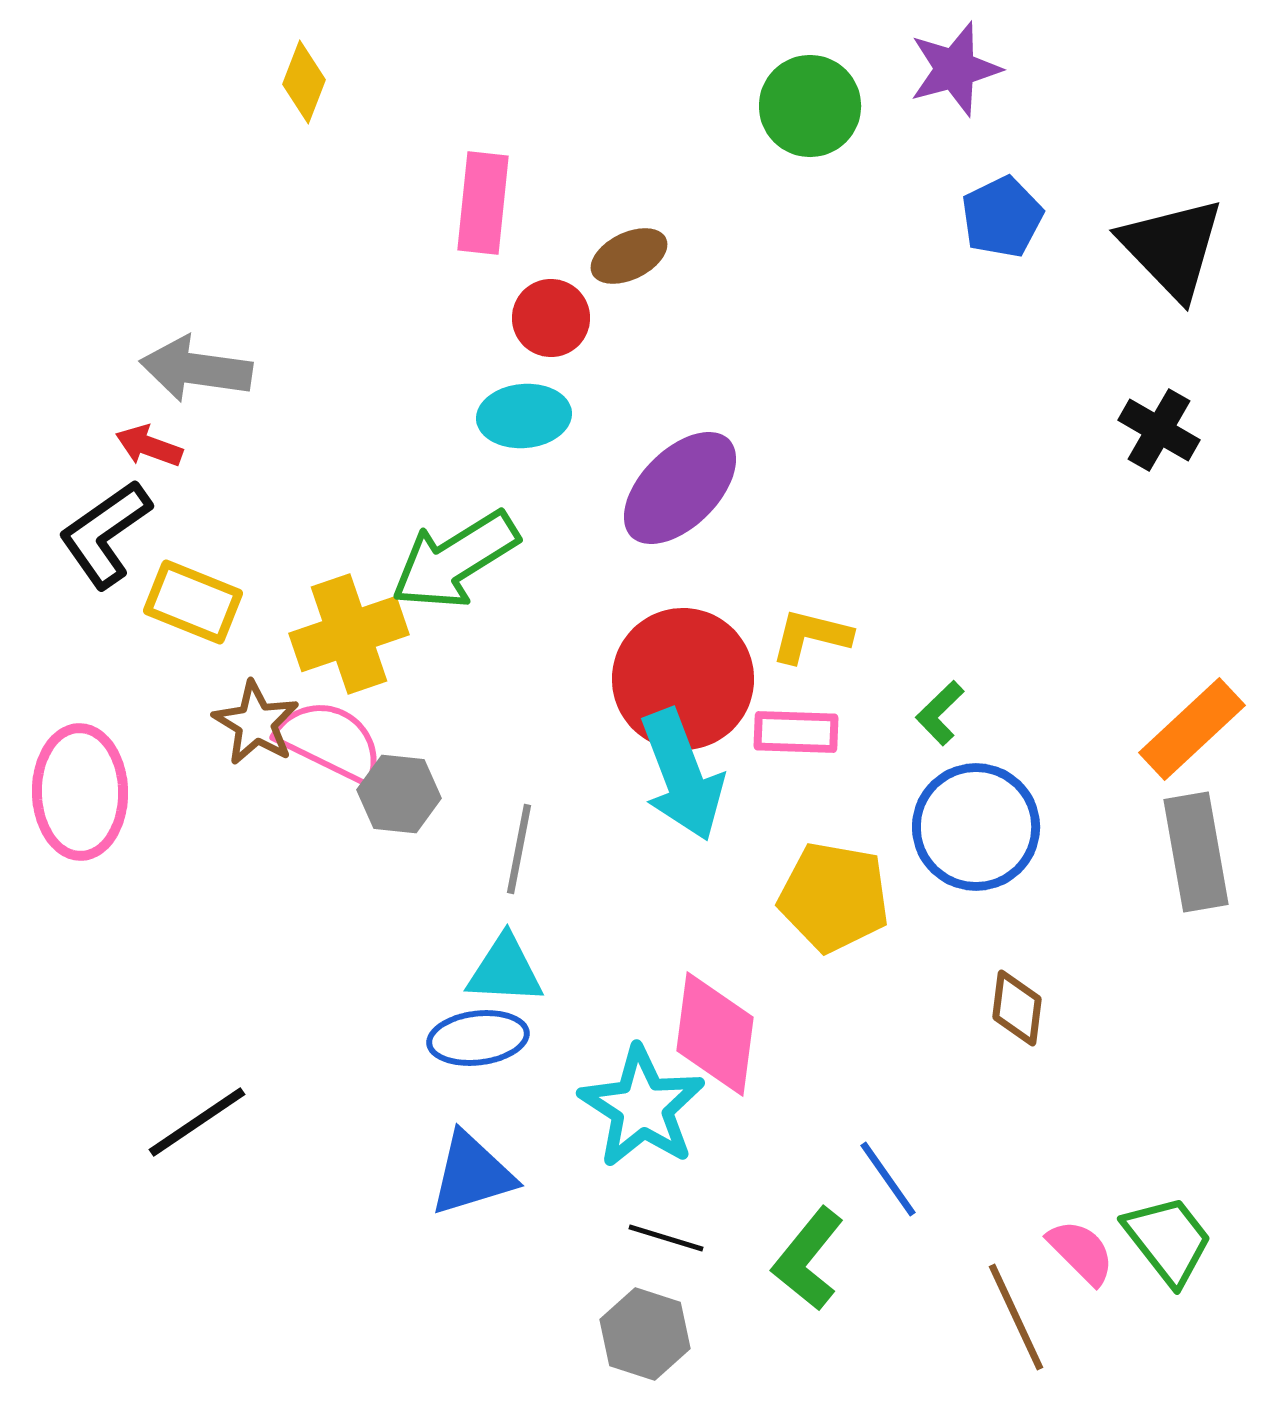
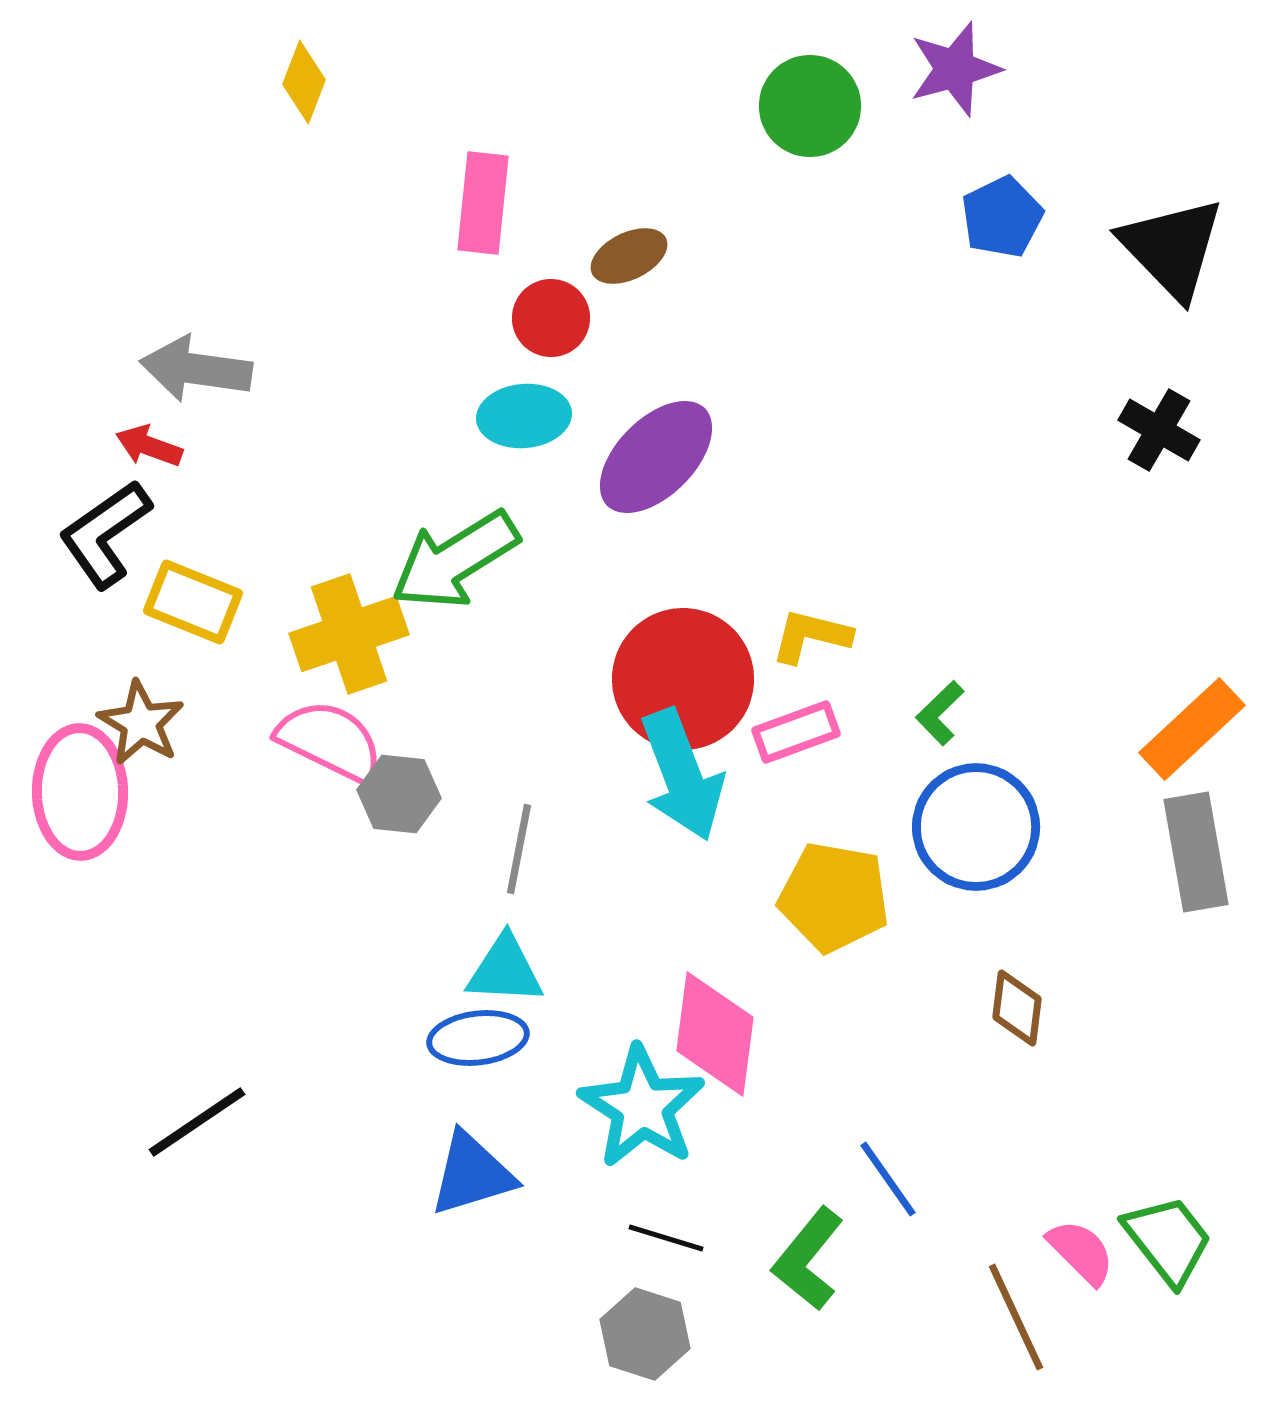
purple ellipse at (680, 488): moved 24 px left, 31 px up
brown star at (256, 723): moved 115 px left
pink rectangle at (796, 732): rotated 22 degrees counterclockwise
